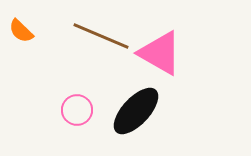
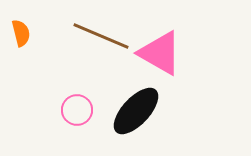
orange semicircle: moved 2 px down; rotated 148 degrees counterclockwise
